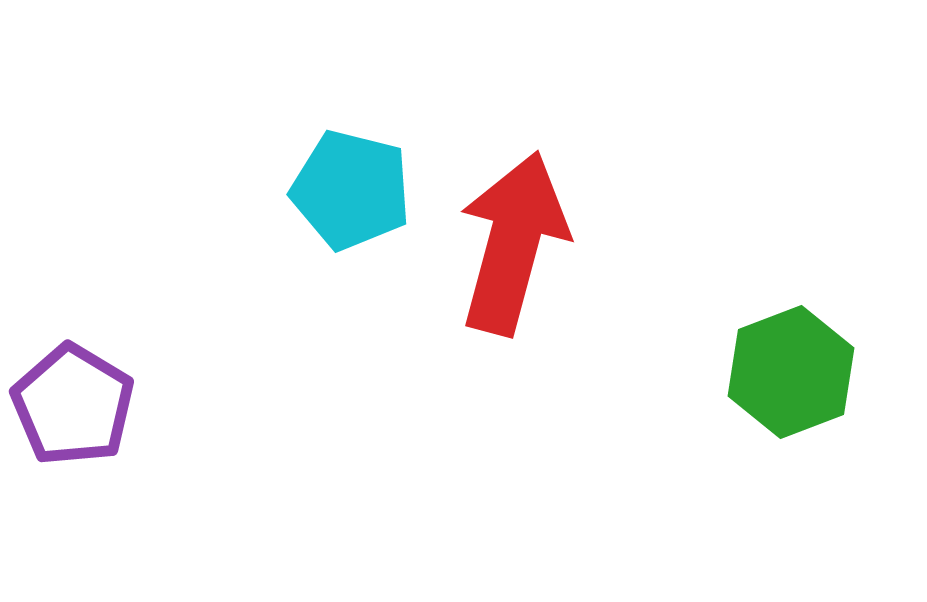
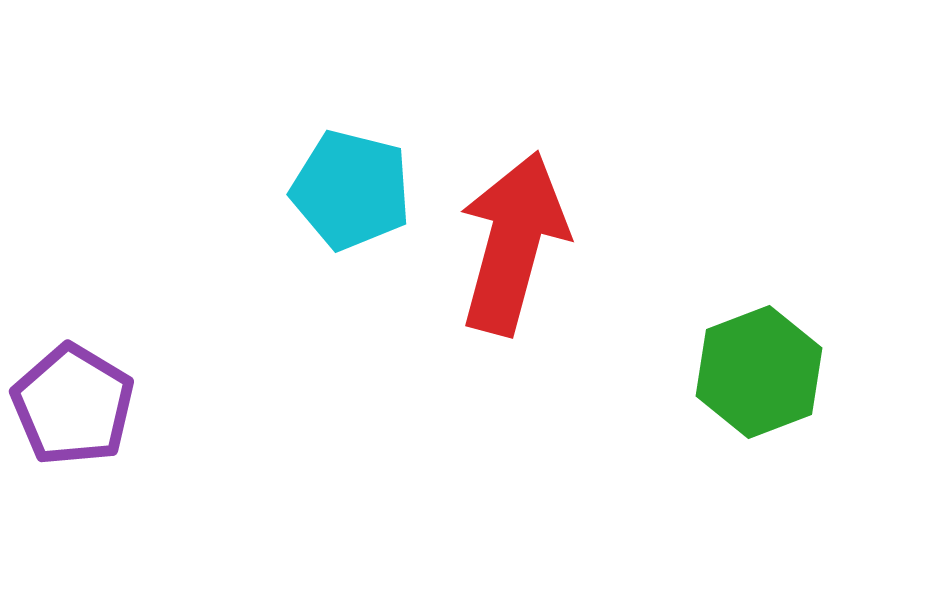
green hexagon: moved 32 px left
